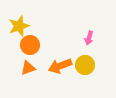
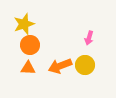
yellow star: moved 5 px right, 2 px up
orange triangle: rotated 21 degrees clockwise
